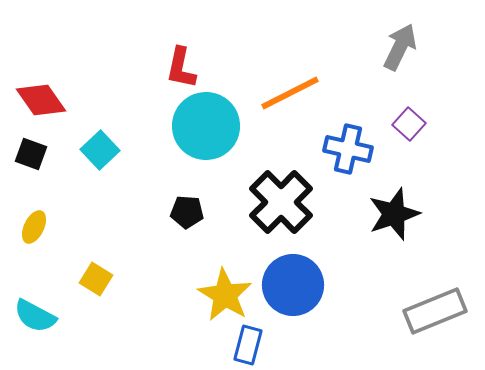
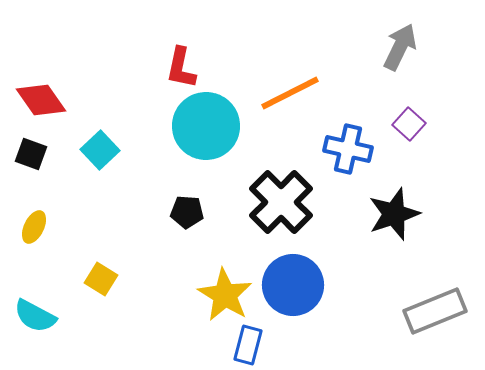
yellow square: moved 5 px right
